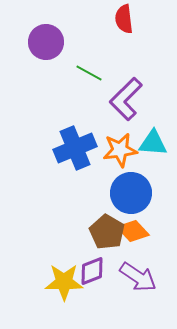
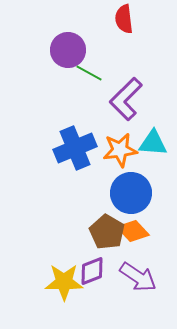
purple circle: moved 22 px right, 8 px down
